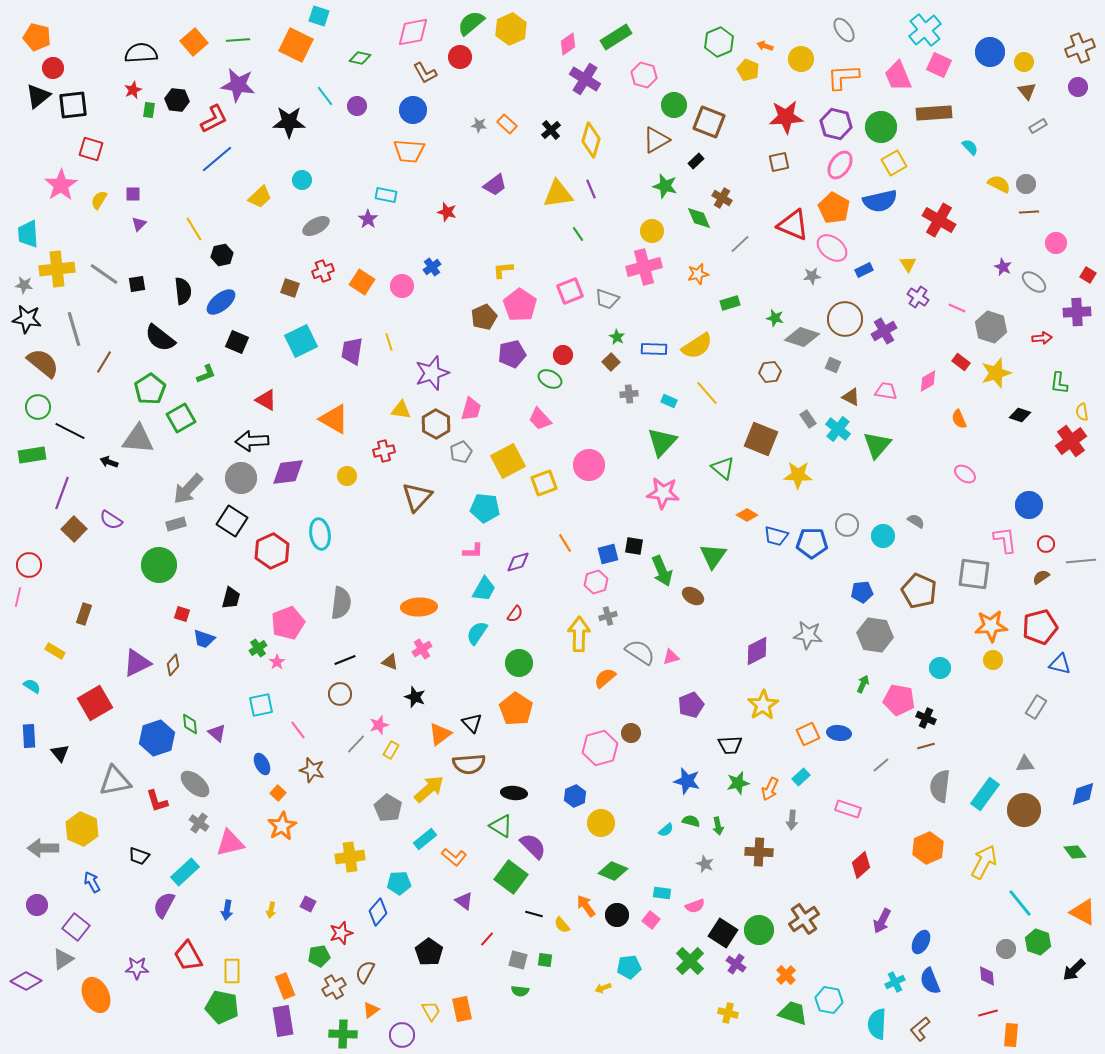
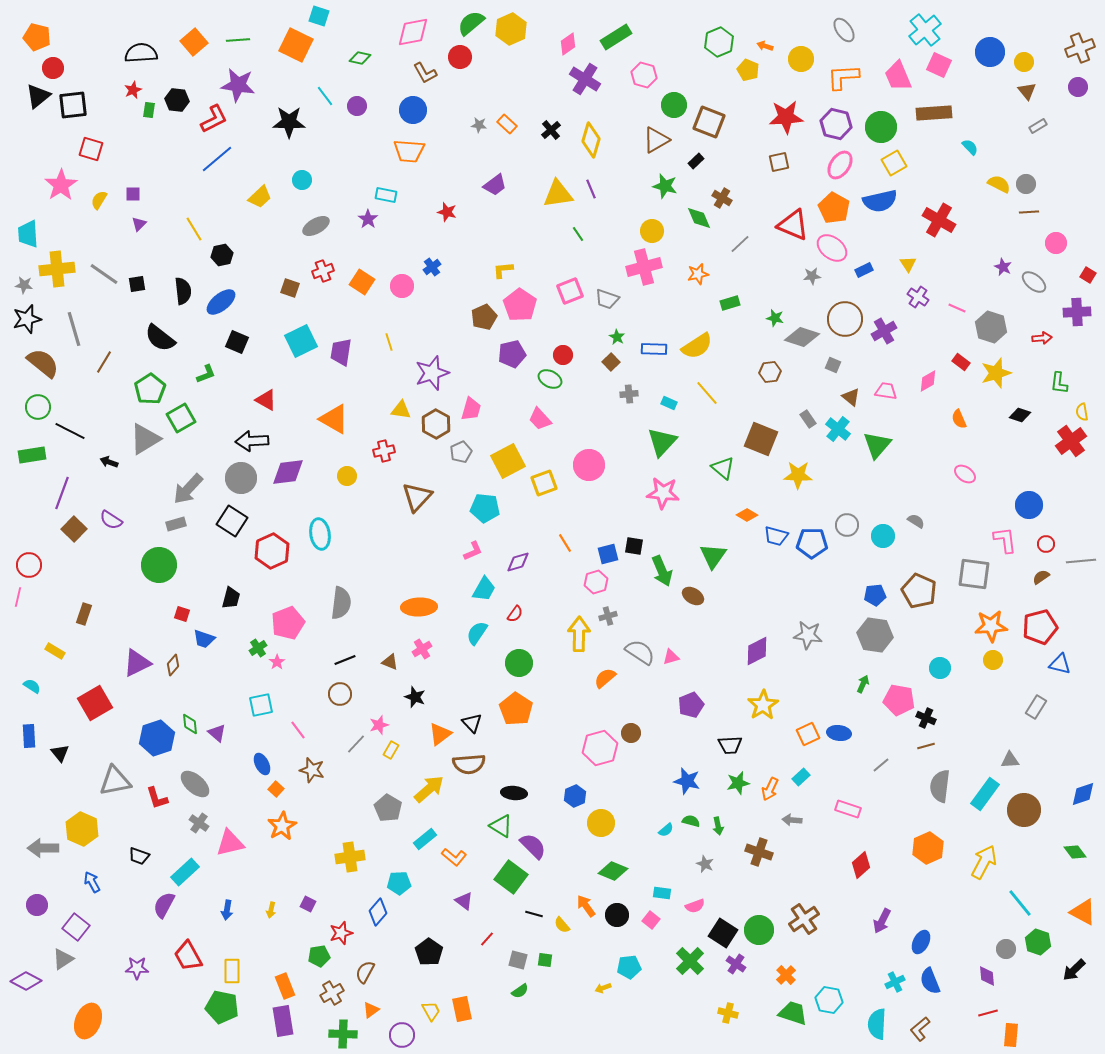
black star at (27, 319): rotated 24 degrees counterclockwise
purple trapezoid at (352, 351): moved 11 px left, 1 px down
brown triangle at (851, 397): rotated 12 degrees clockwise
cyan rectangle at (669, 401): moved 2 px down
gray triangle at (138, 439): moved 7 px right; rotated 36 degrees counterclockwise
pink L-shape at (473, 551): rotated 25 degrees counterclockwise
blue pentagon at (862, 592): moved 13 px right, 3 px down
gray triangle at (1025, 764): moved 15 px left, 4 px up
orange square at (278, 793): moved 2 px left, 4 px up
red L-shape at (157, 801): moved 3 px up
gray arrow at (792, 820): rotated 90 degrees clockwise
brown cross at (759, 852): rotated 16 degrees clockwise
brown cross at (334, 987): moved 2 px left, 6 px down
green semicircle at (520, 991): rotated 42 degrees counterclockwise
orange ellipse at (96, 995): moved 8 px left, 26 px down; rotated 48 degrees clockwise
